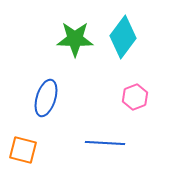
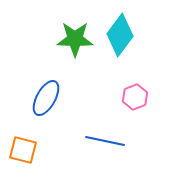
cyan diamond: moved 3 px left, 2 px up
blue ellipse: rotated 12 degrees clockwise
blue line: moved 2 px up; rotated 9 degrees clockwise
